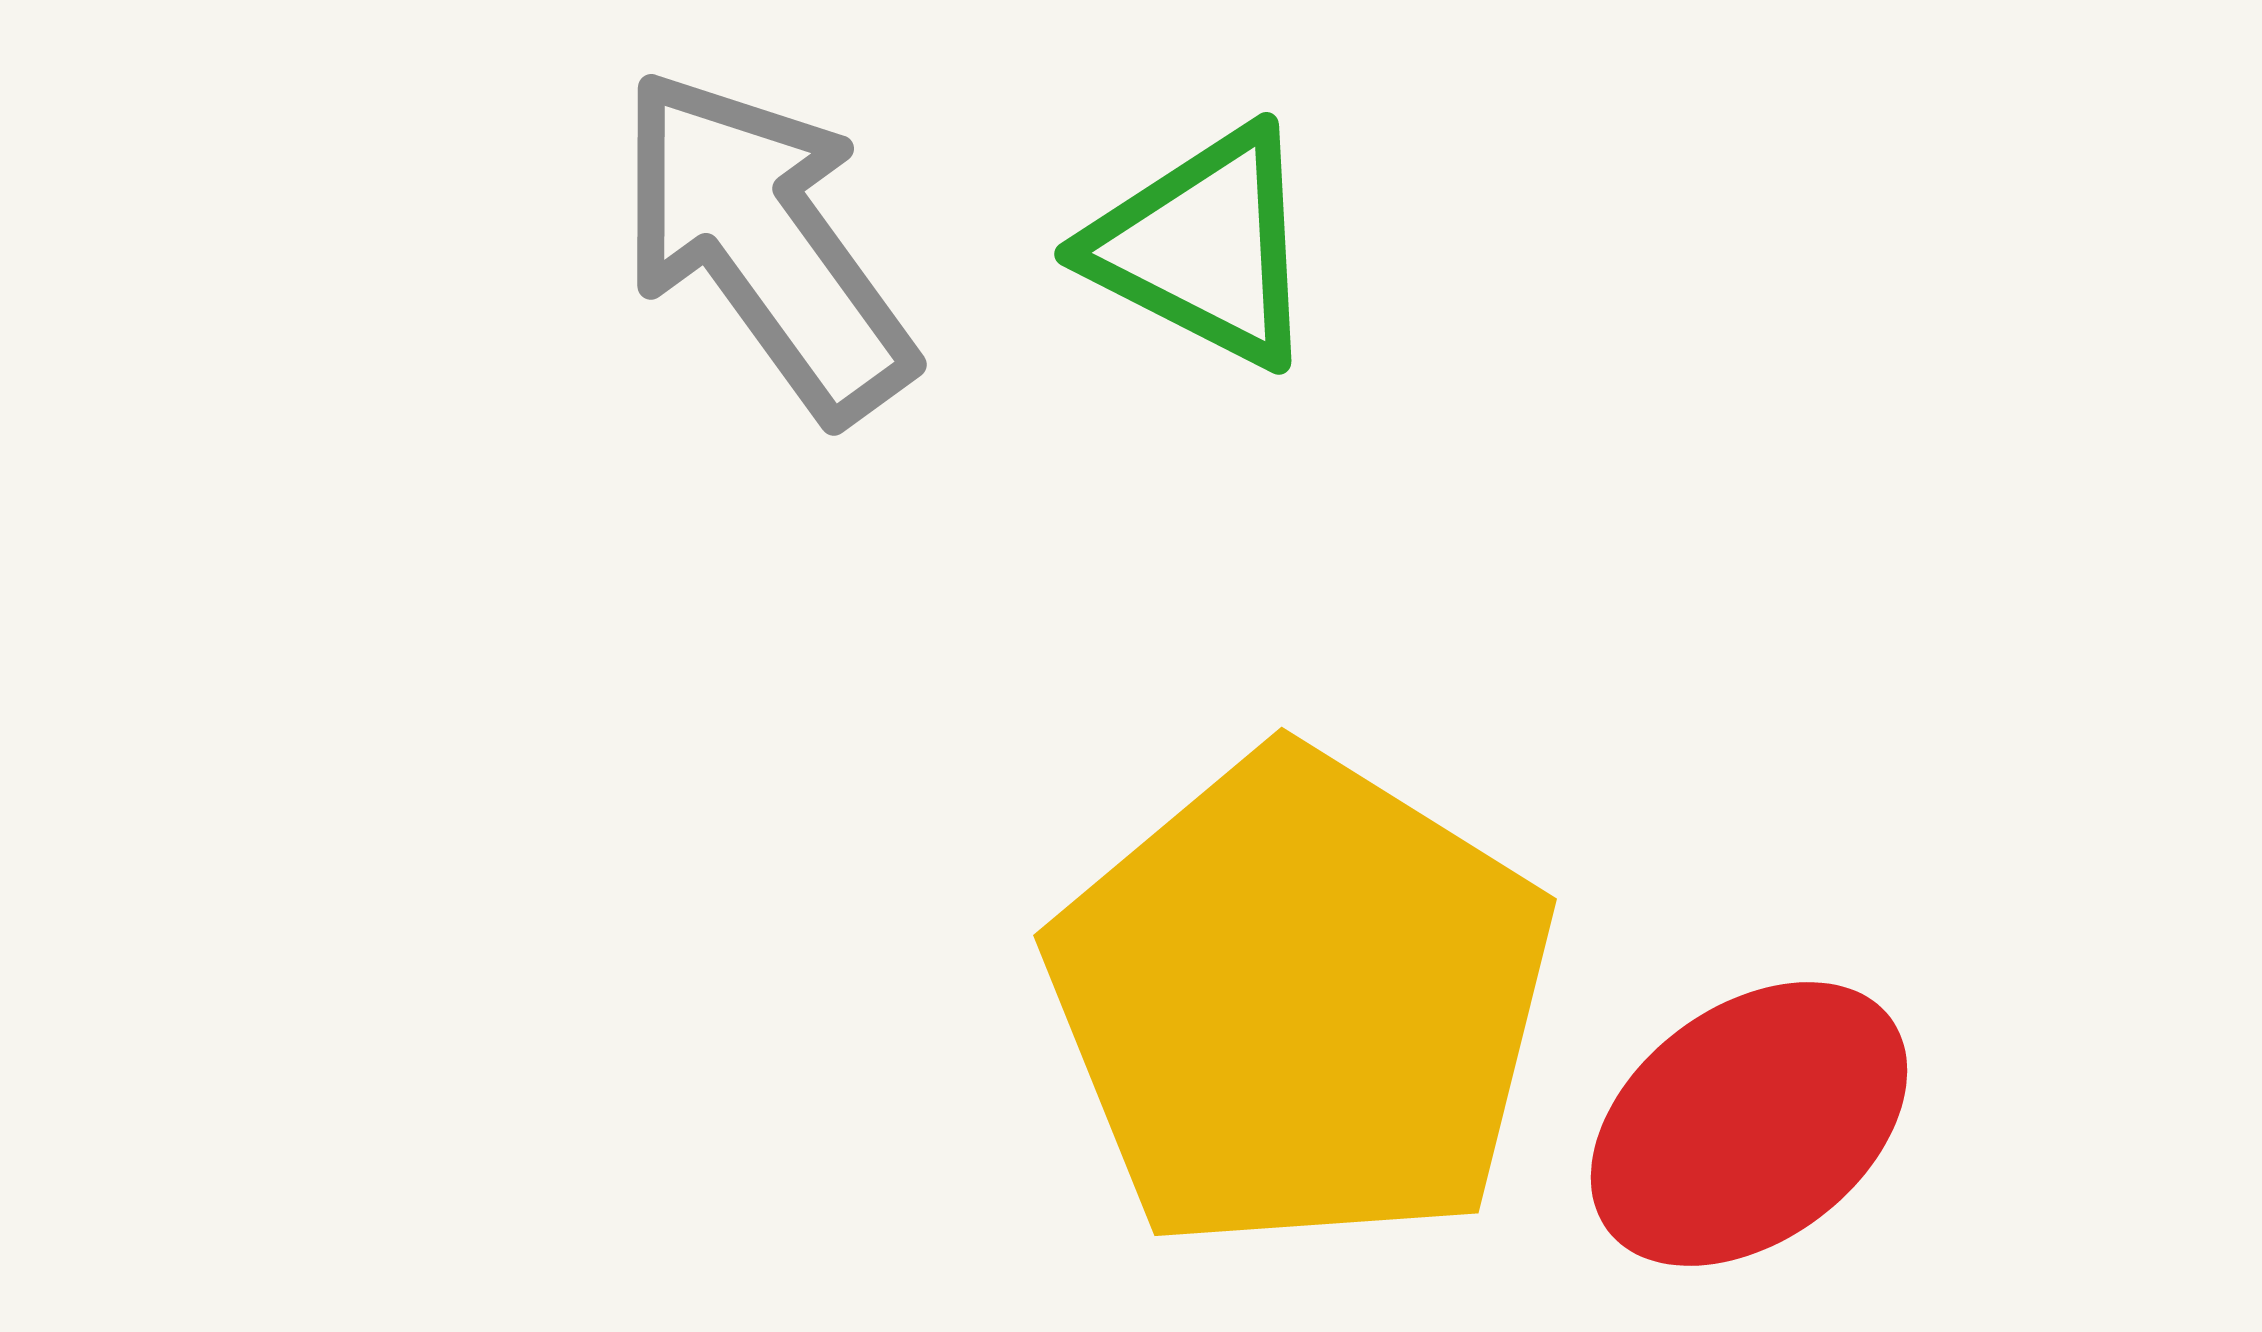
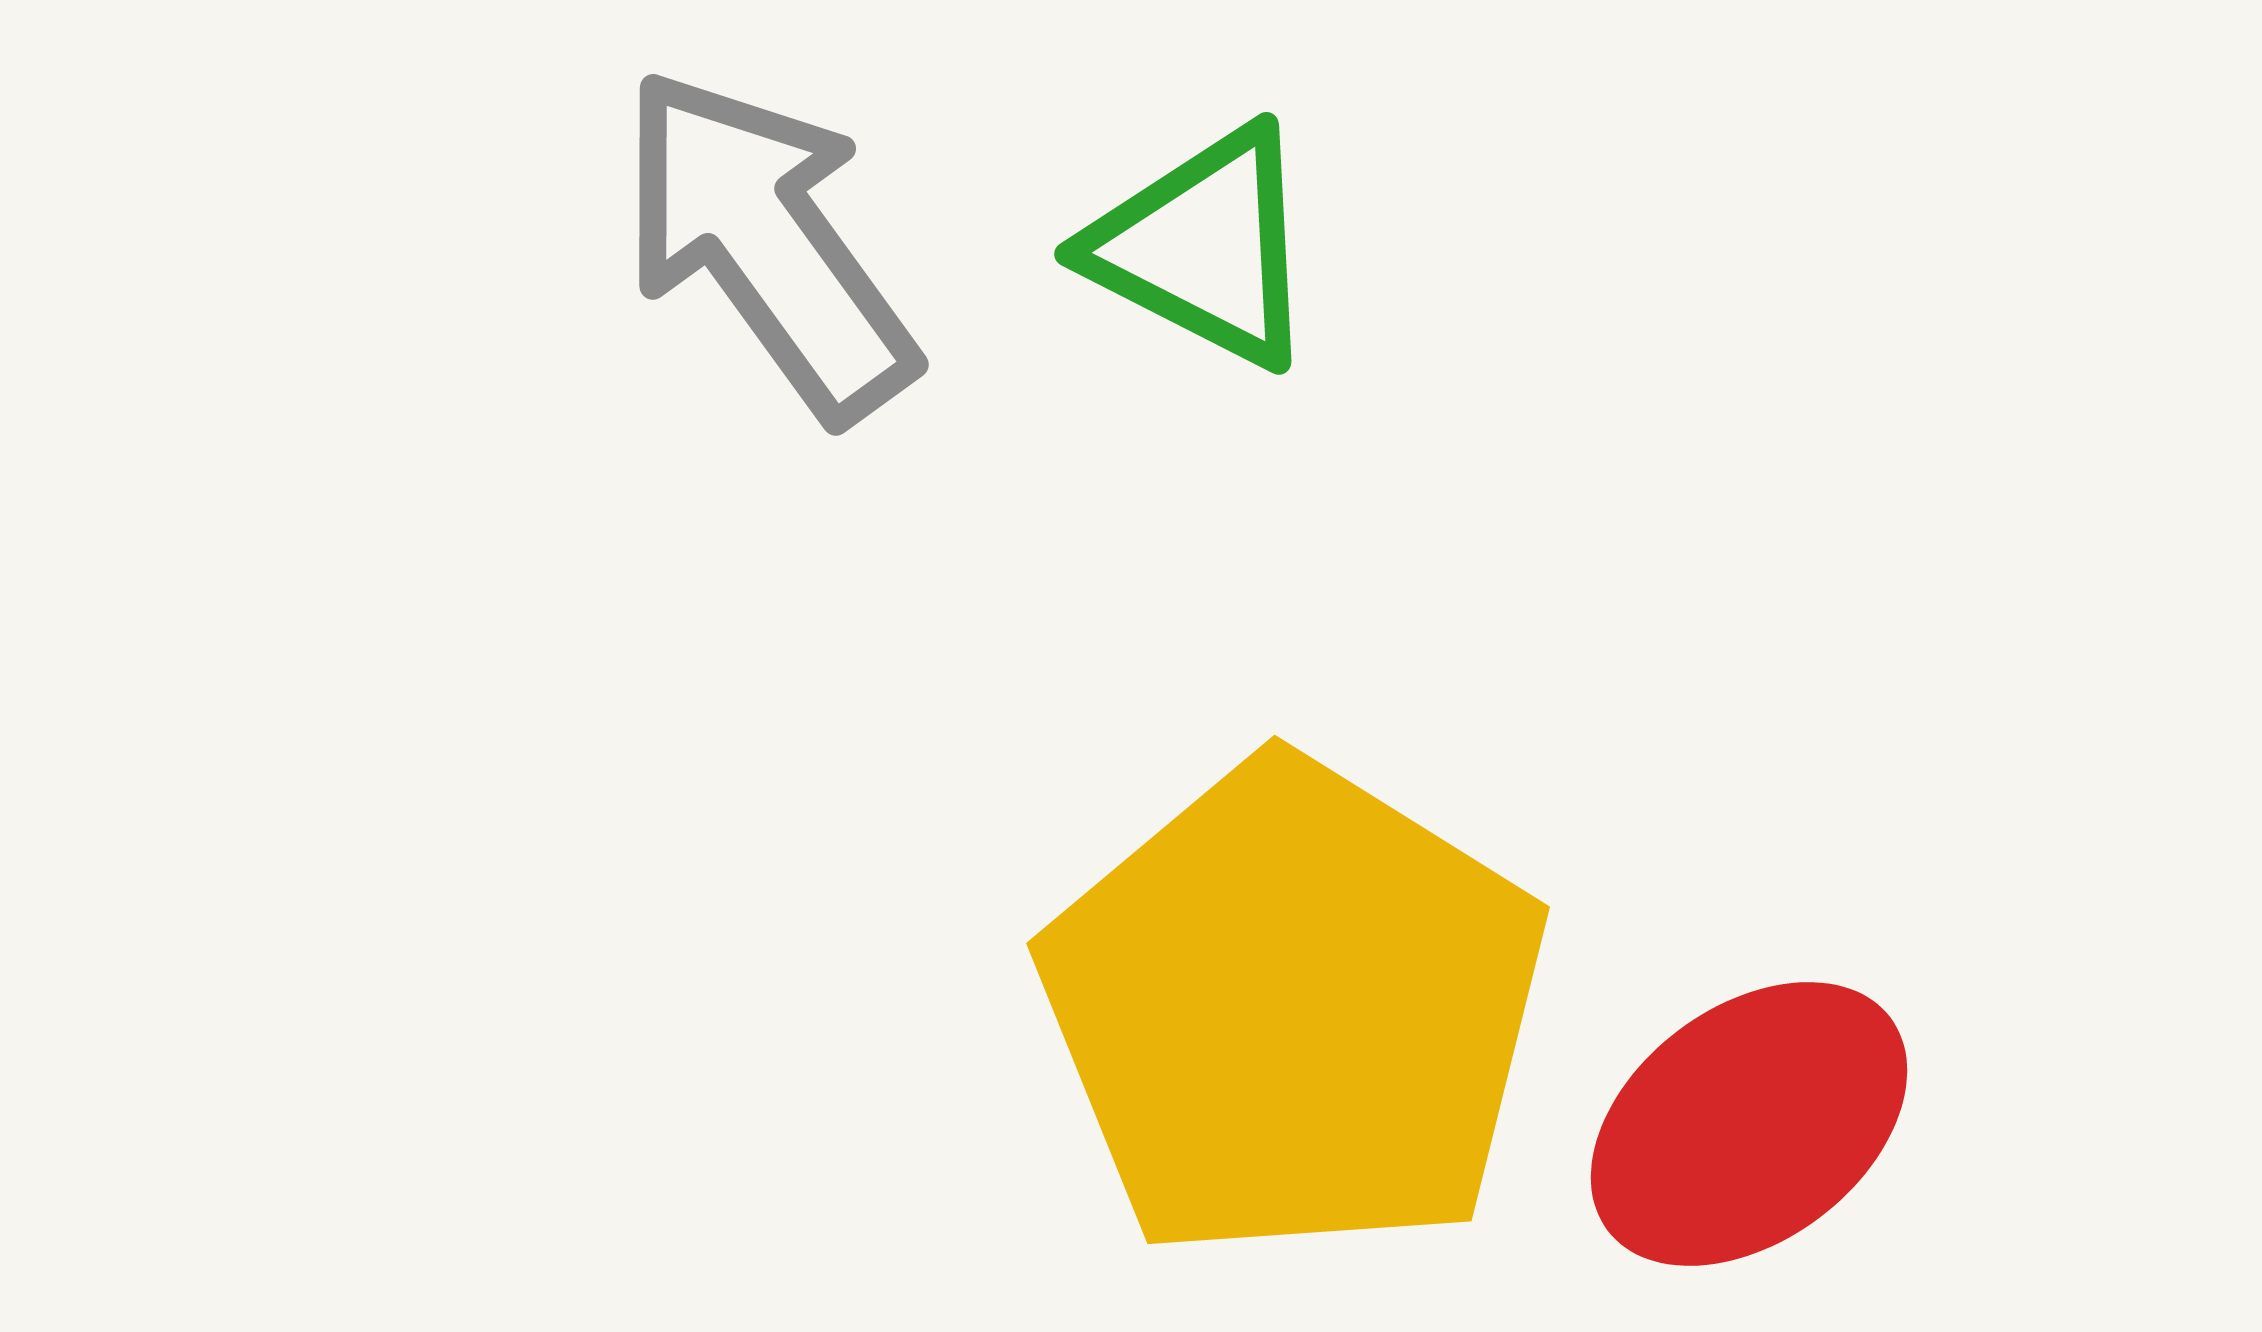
gray arrow: moved 2 px right
yellow pentagon: moved 7 px left, 8 px down
